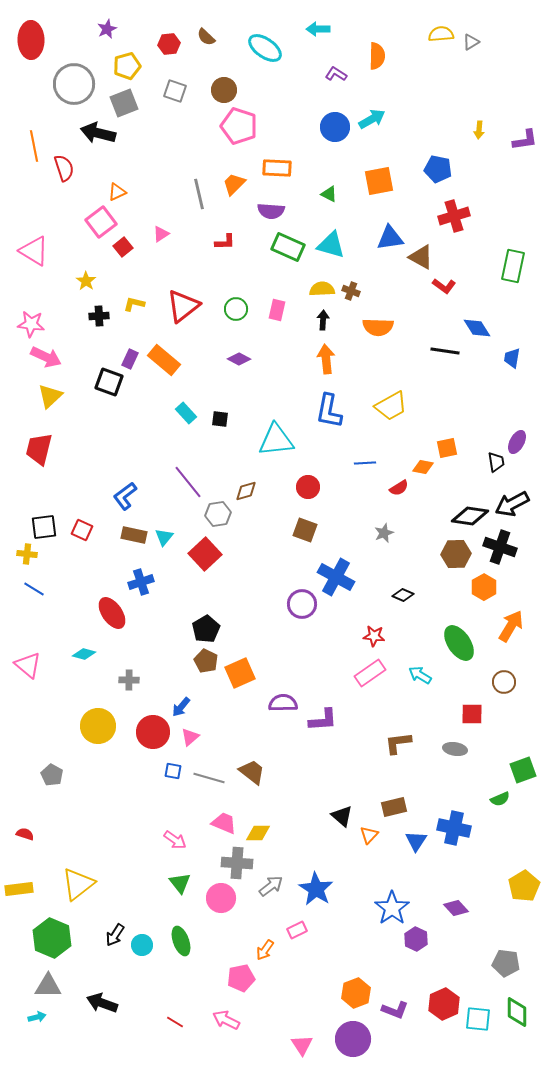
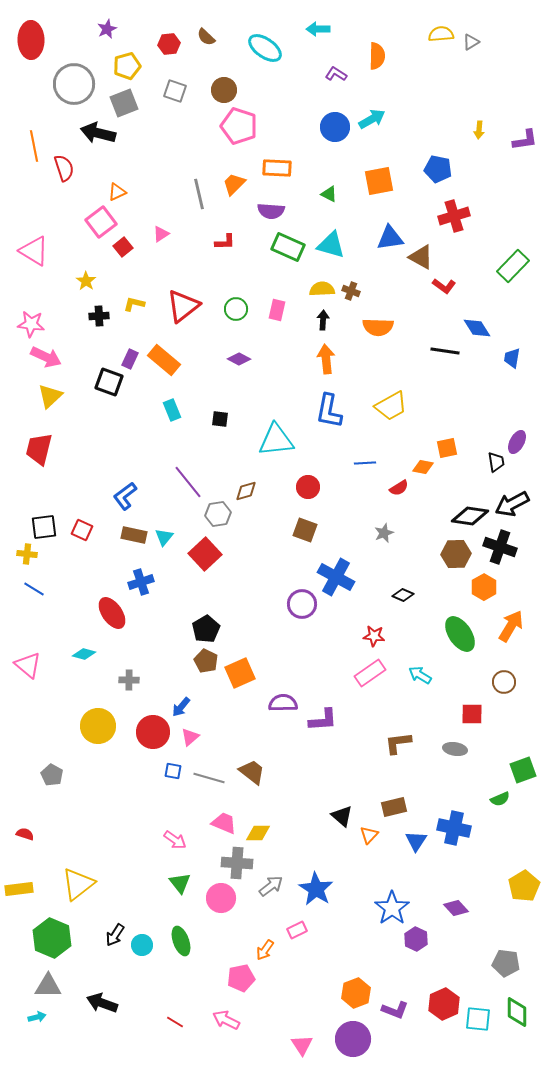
green rectangle at (513, 266): rotated 32 degrees clockwise
cyan rectangle at (186, 413): moved 14 px left, 3 px up; rotated 20 degrees clockwise
green ellipse at (459, 643): moved 1 px right, 9 px up
